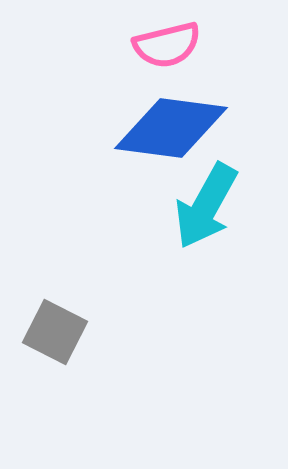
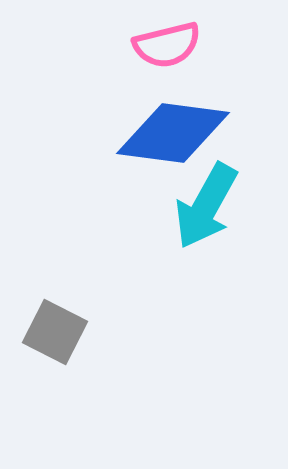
blue diamond: moved 2 px right, 5 px down
